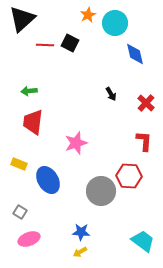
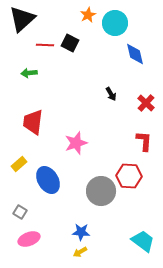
green arrow: moved 18 px up
yellow rectangle: rotated 63 degrees counterclockwise
